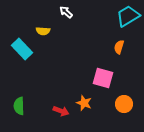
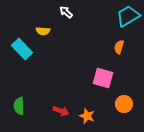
orange star: moved 3 px right, 13 px down
